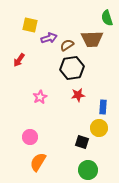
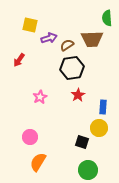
green semicircle: rotated 14 degrees clockwise
red star: rotated 24 degrees counterclockwise
